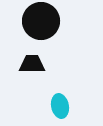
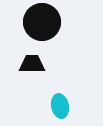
black circle: moved 1 px right, 1 px down
